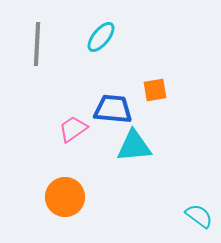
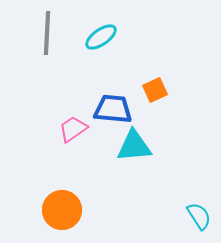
cyan ellipse: rotated 16 degrees clockwise
gray line: moved 10 px right, 11 px up
orange square: rotated 15 degrees counterclockwise
orange circle: moved 3 px left, 13 px down
cyan semicircle: rotated 20 degrees clockwise
